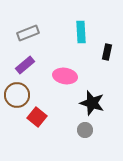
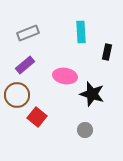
black star: moved 9 px up
